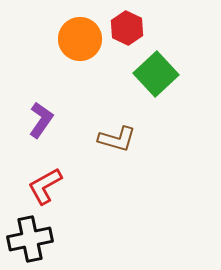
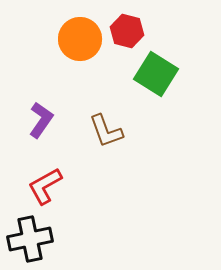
red hexagon: moved 3 px down; rotated 12 degrees counterclockwise
green square: rotated 15 degrees counterclockwise
brown L-shape: moved 11 px left, 8 px up; rotated 54 degrees clockwise
